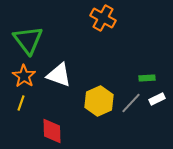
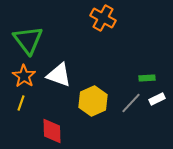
yellow hexagon: moved 6 px left
